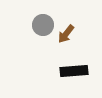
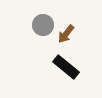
black rectangle: moved 8 px left, 4 px up; rotated 44 degrees clockwise
